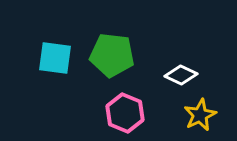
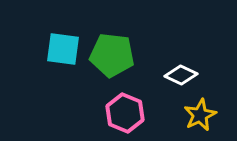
cyan square: moved 8 px right, 9 px up
